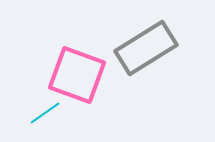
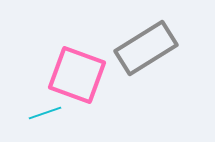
cyan line: rotated 16 degrees clockwise
